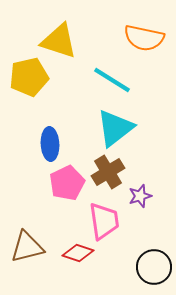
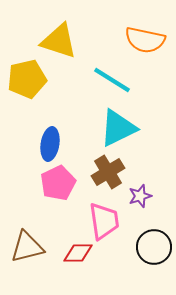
orange semicircle: moved 1 px right, 2 px down
yellow pentagon: moved 2 px left, 2 px down
cyan triangle: moved 3 px right; rotated 12 degrees clockwise
blue ellipse: rotated 12 degrees clockwise
pink pentagon: moved 9 px left
red diamond: rotated 20 degrees counterclockwise
black circle: moved 20 px up
